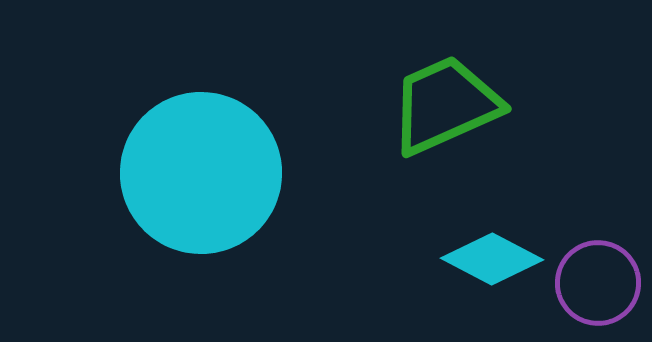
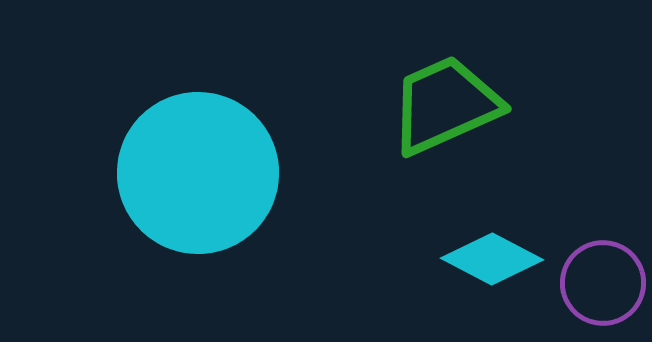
cyan circle: moved 3 px left
purple circle: moved 5 px right
